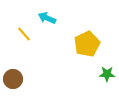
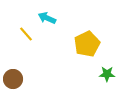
yellow line: moved 2 px right
